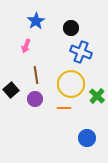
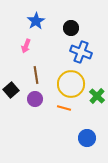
orange line: rotated 16 degrees clockwise
